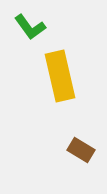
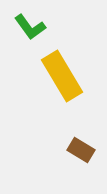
yellow rectangle: moved 2 px right; rotated 18 degrees counterclockwise
